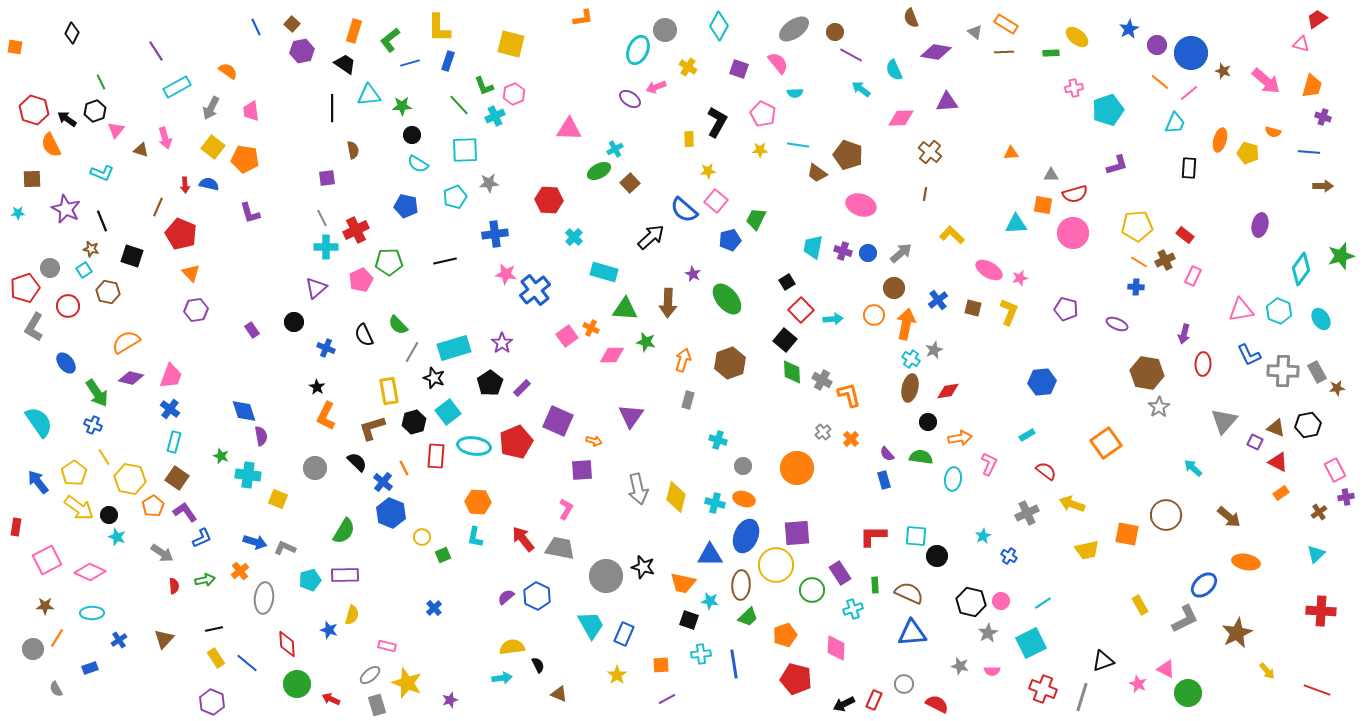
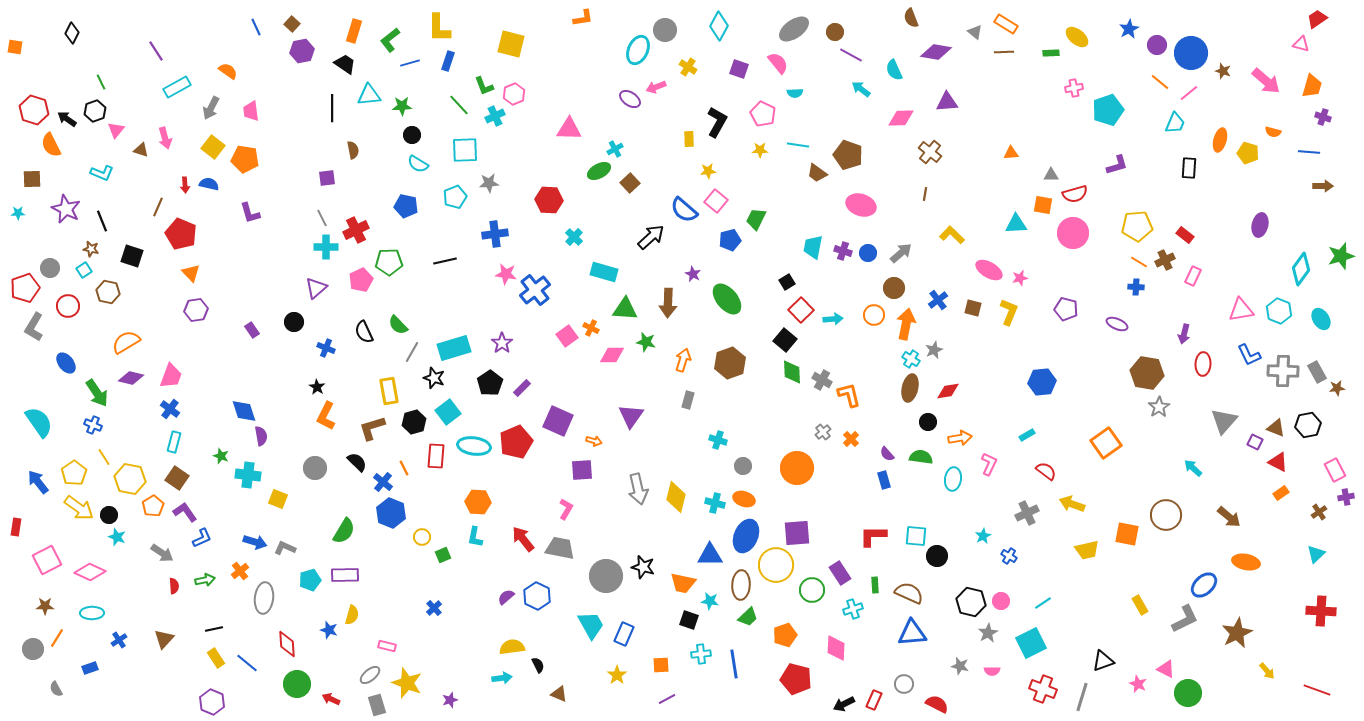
black semicircle at (364, 335): moved 3 px up
